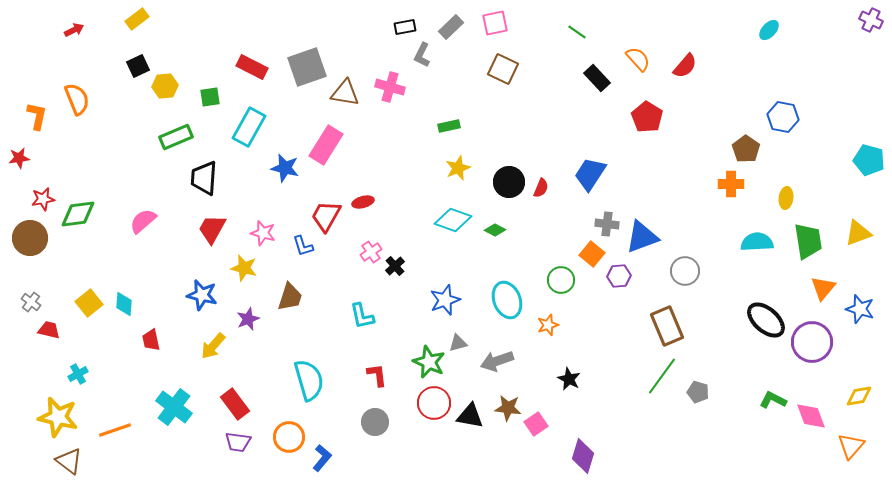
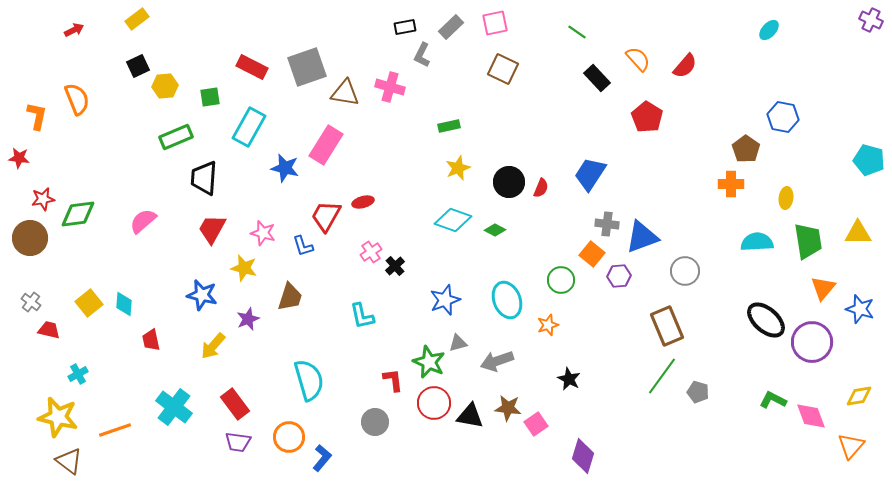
red star at (19, 158): rotated 15 degrees clockwise
yellow triangle at (858, 233): rotated 20 degrees clockwise
red L-shape at (377, 375): moved 16 px right, 5 px down
